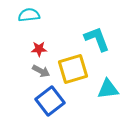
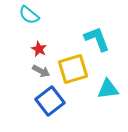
cyan semicircle: rotated 135 degrees counterclockwise
red star: rotated 28 degrees clockwise
